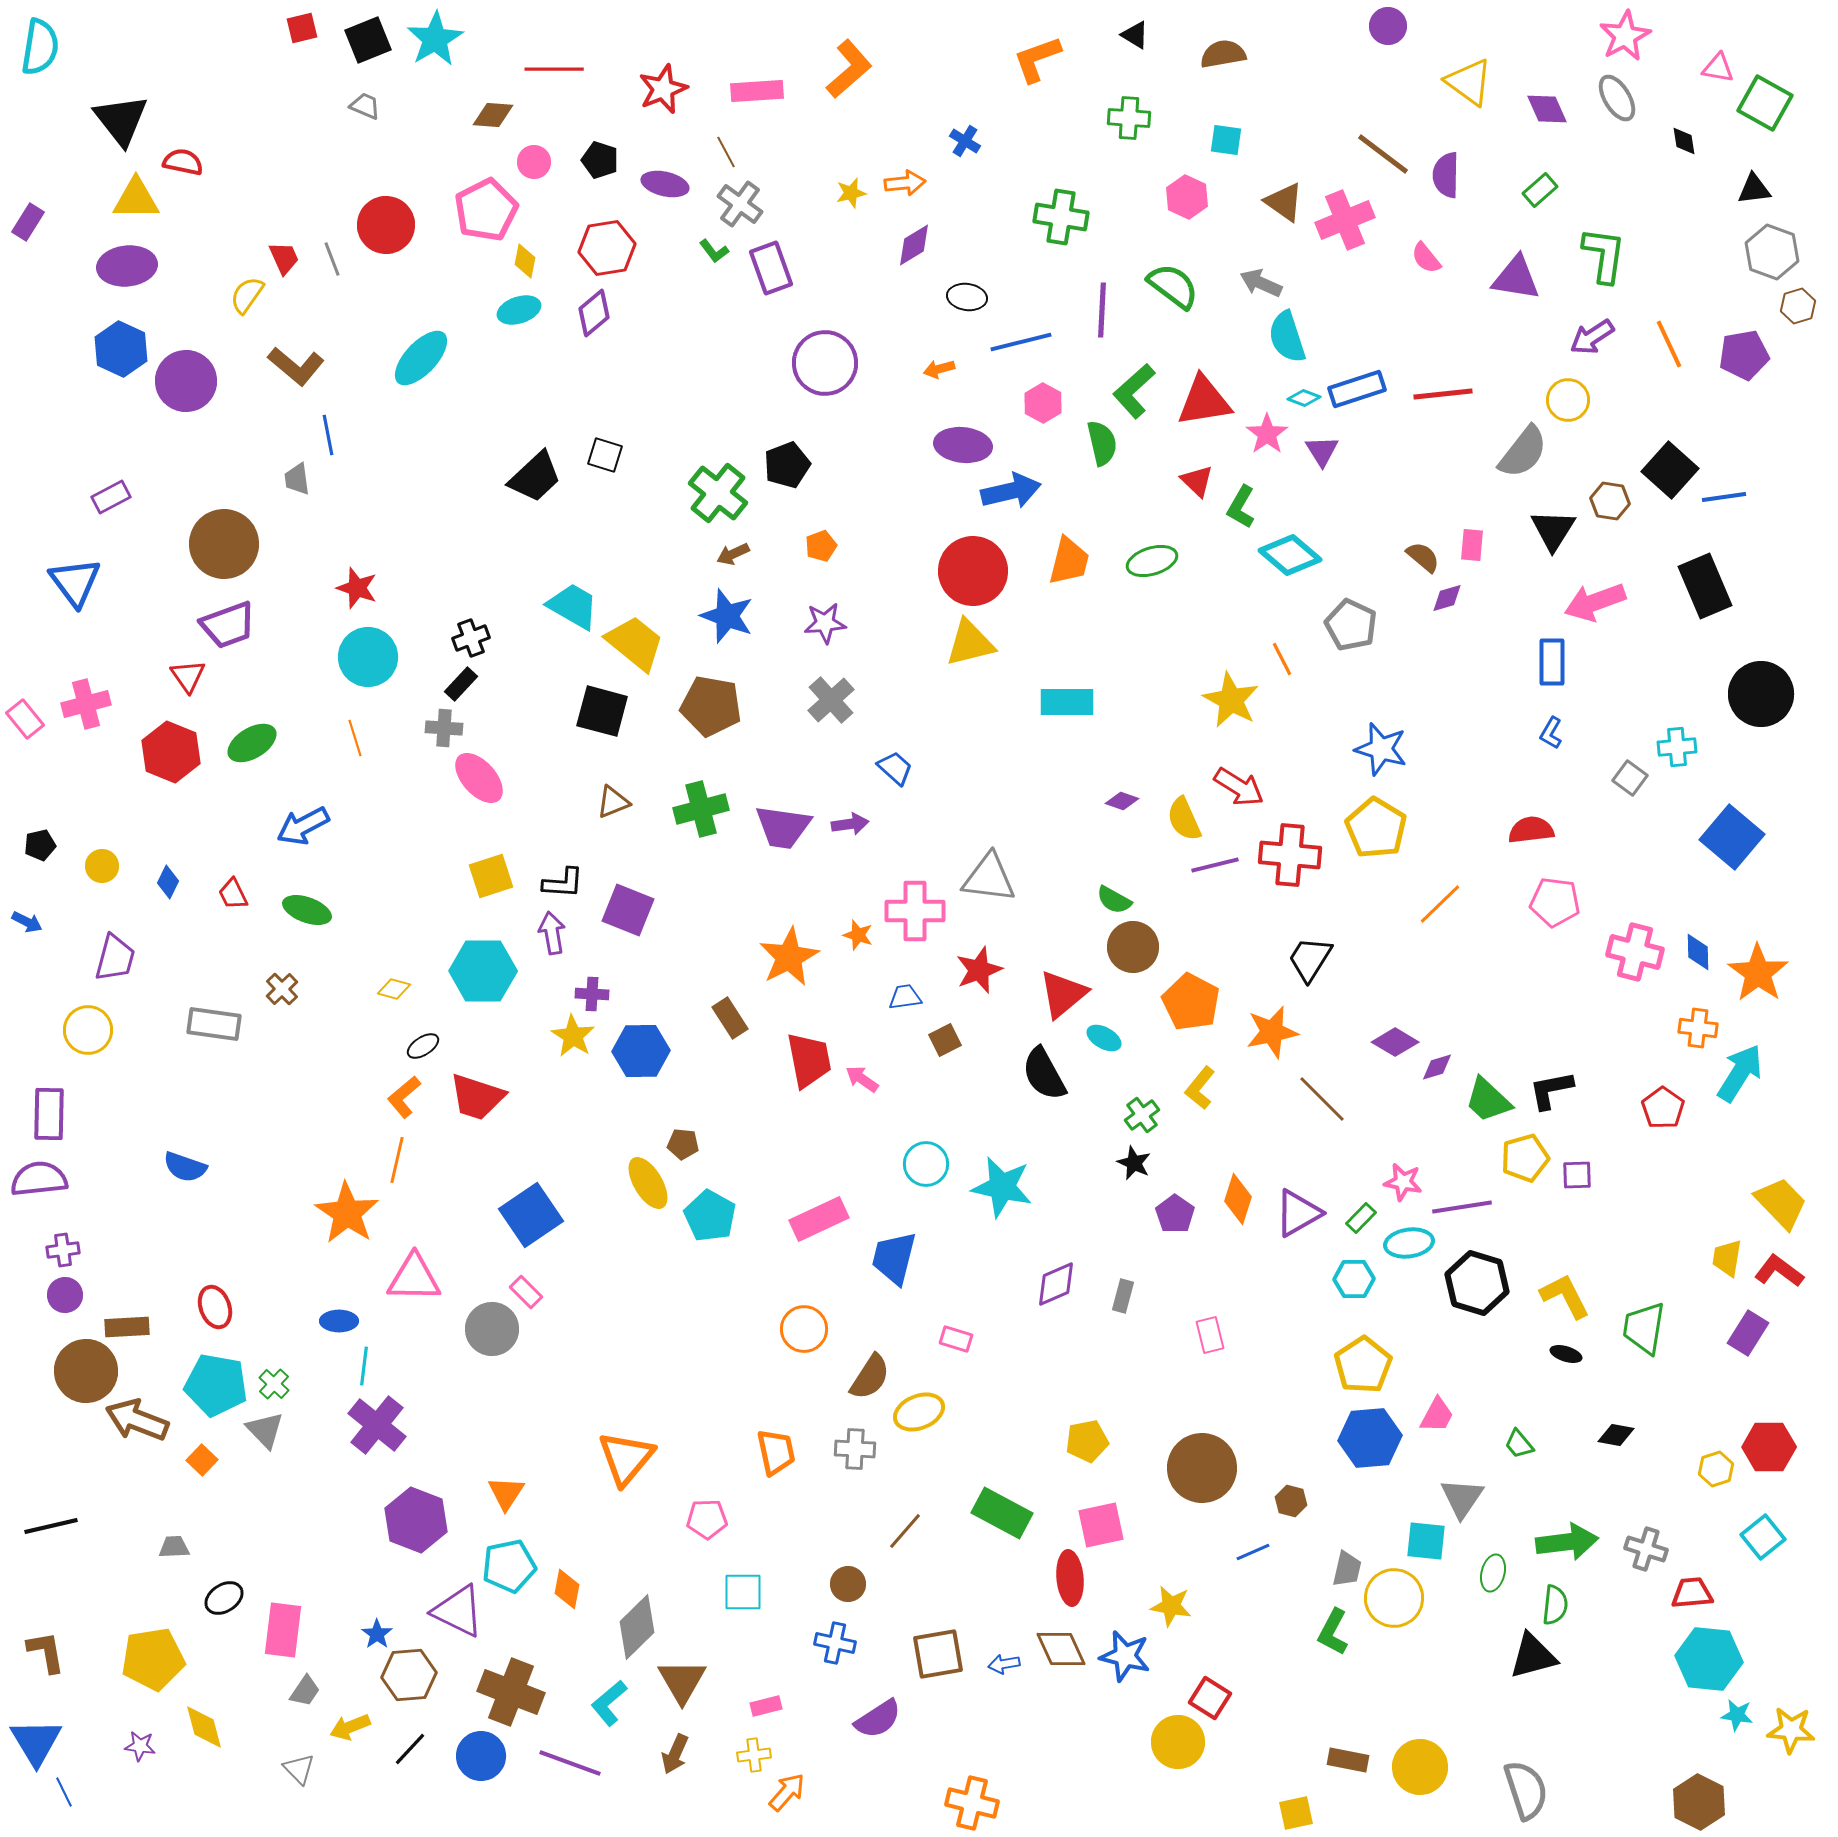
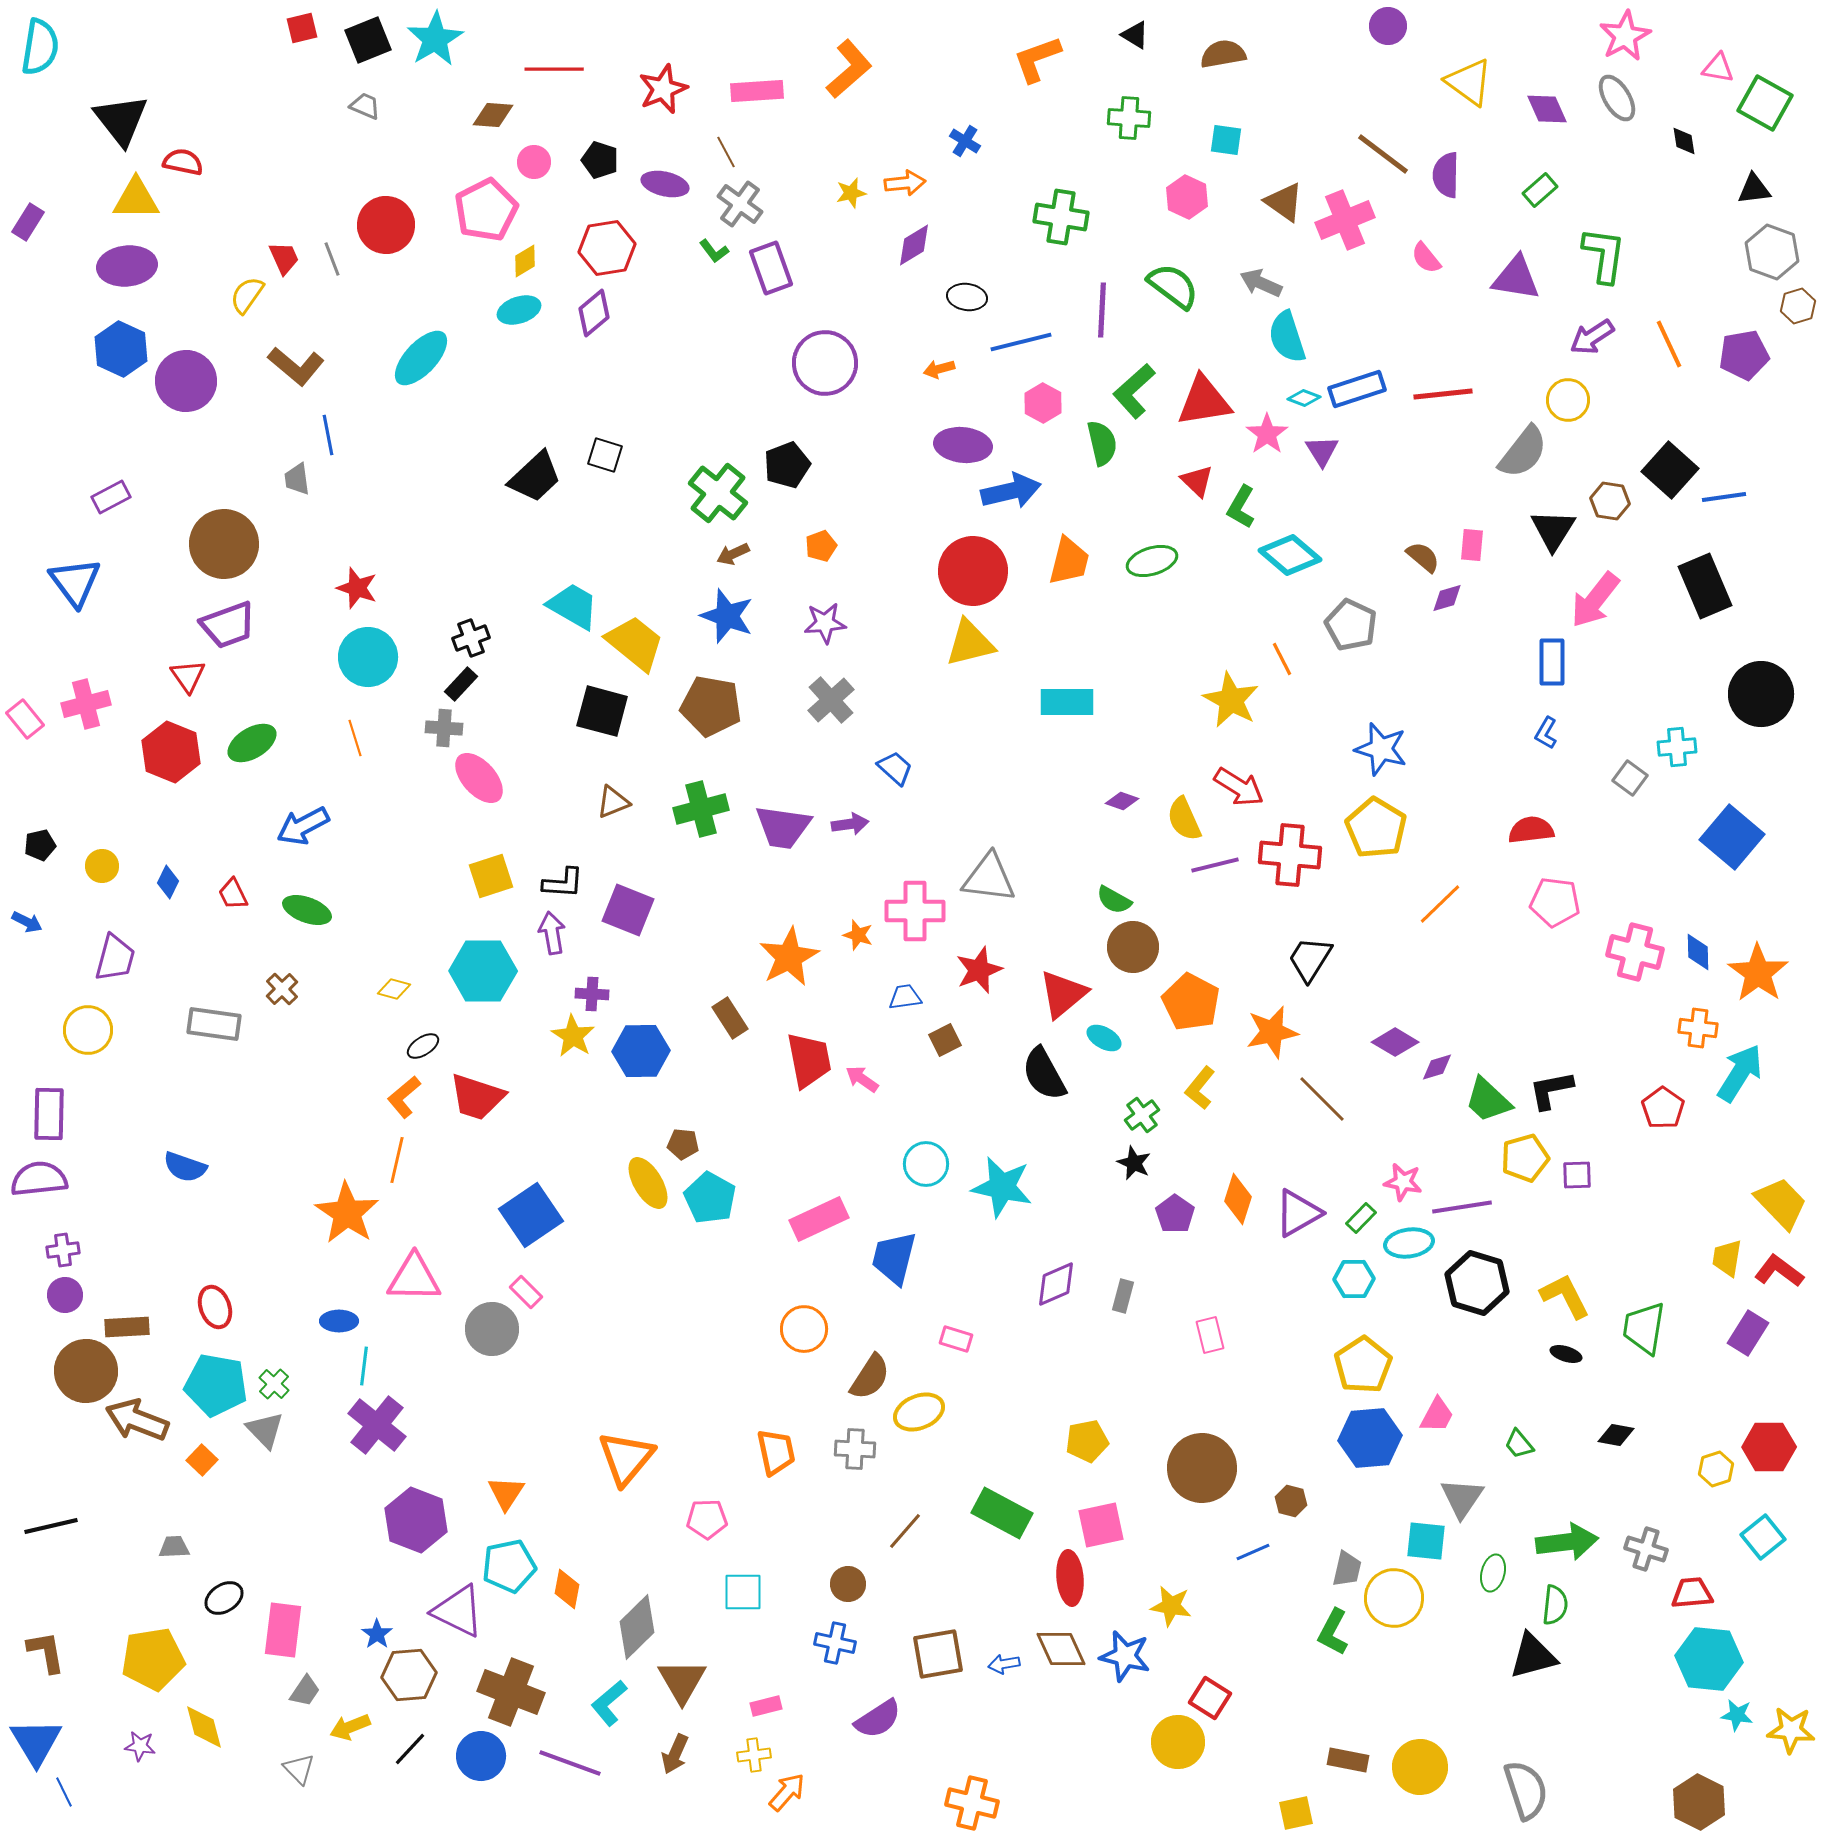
yellow diamond at (525, 261): rotated 48 degrees clockwise
pink arrow at (1595, 602): moved 2 px up; rotated 32 degrees counterclockwise
blue L-shape at (1551, 733): moved 5 px left
cyan pentagon at (710, 1216): moved 18 px up
